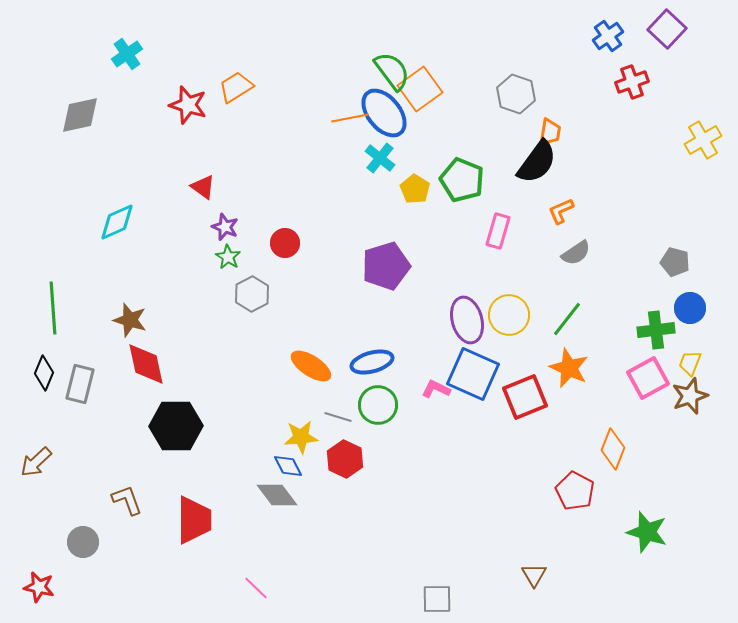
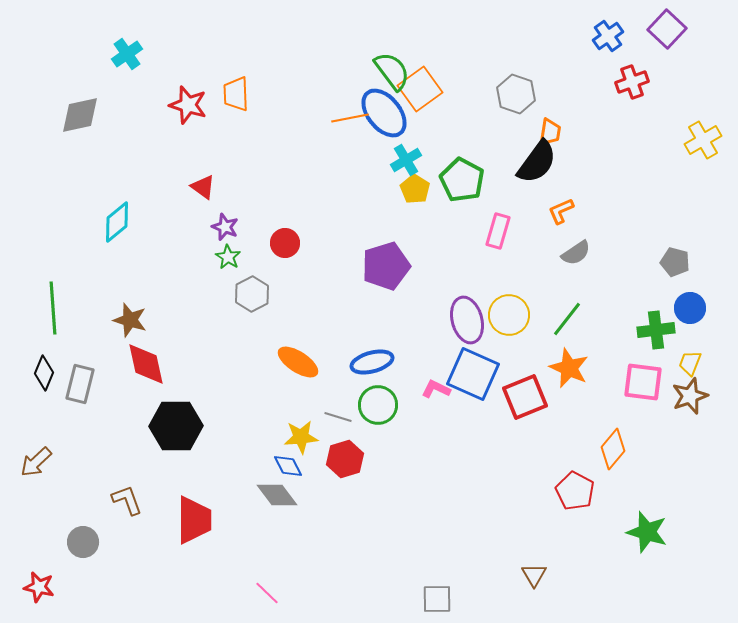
orange trapezoid at (236, 87): moved 7 px down; rotated 60 degrees counterclockwise
cyan cross at (380, 158): moved 26 px right, 2 px down; rotated 20 degrees clockwise
green pentagon at (462, 180): rotated 6 degrees clockwise
cyan diamond at (117, 222): rotated 15 degrees counterclockwise
orange ellipse at (311, 366): moved 13 px left, 4 px up
pink square at (648, 378): moved 5 px left, 4 px down; rotated 36 degrees clockwise
orange diamond at (613, 449): rotated 18 degrees clockwise
red hexagon at (345, 459): rotated 18 degrees clockwise
pink line at (256, 588): moved 11 px right, 5 px down
